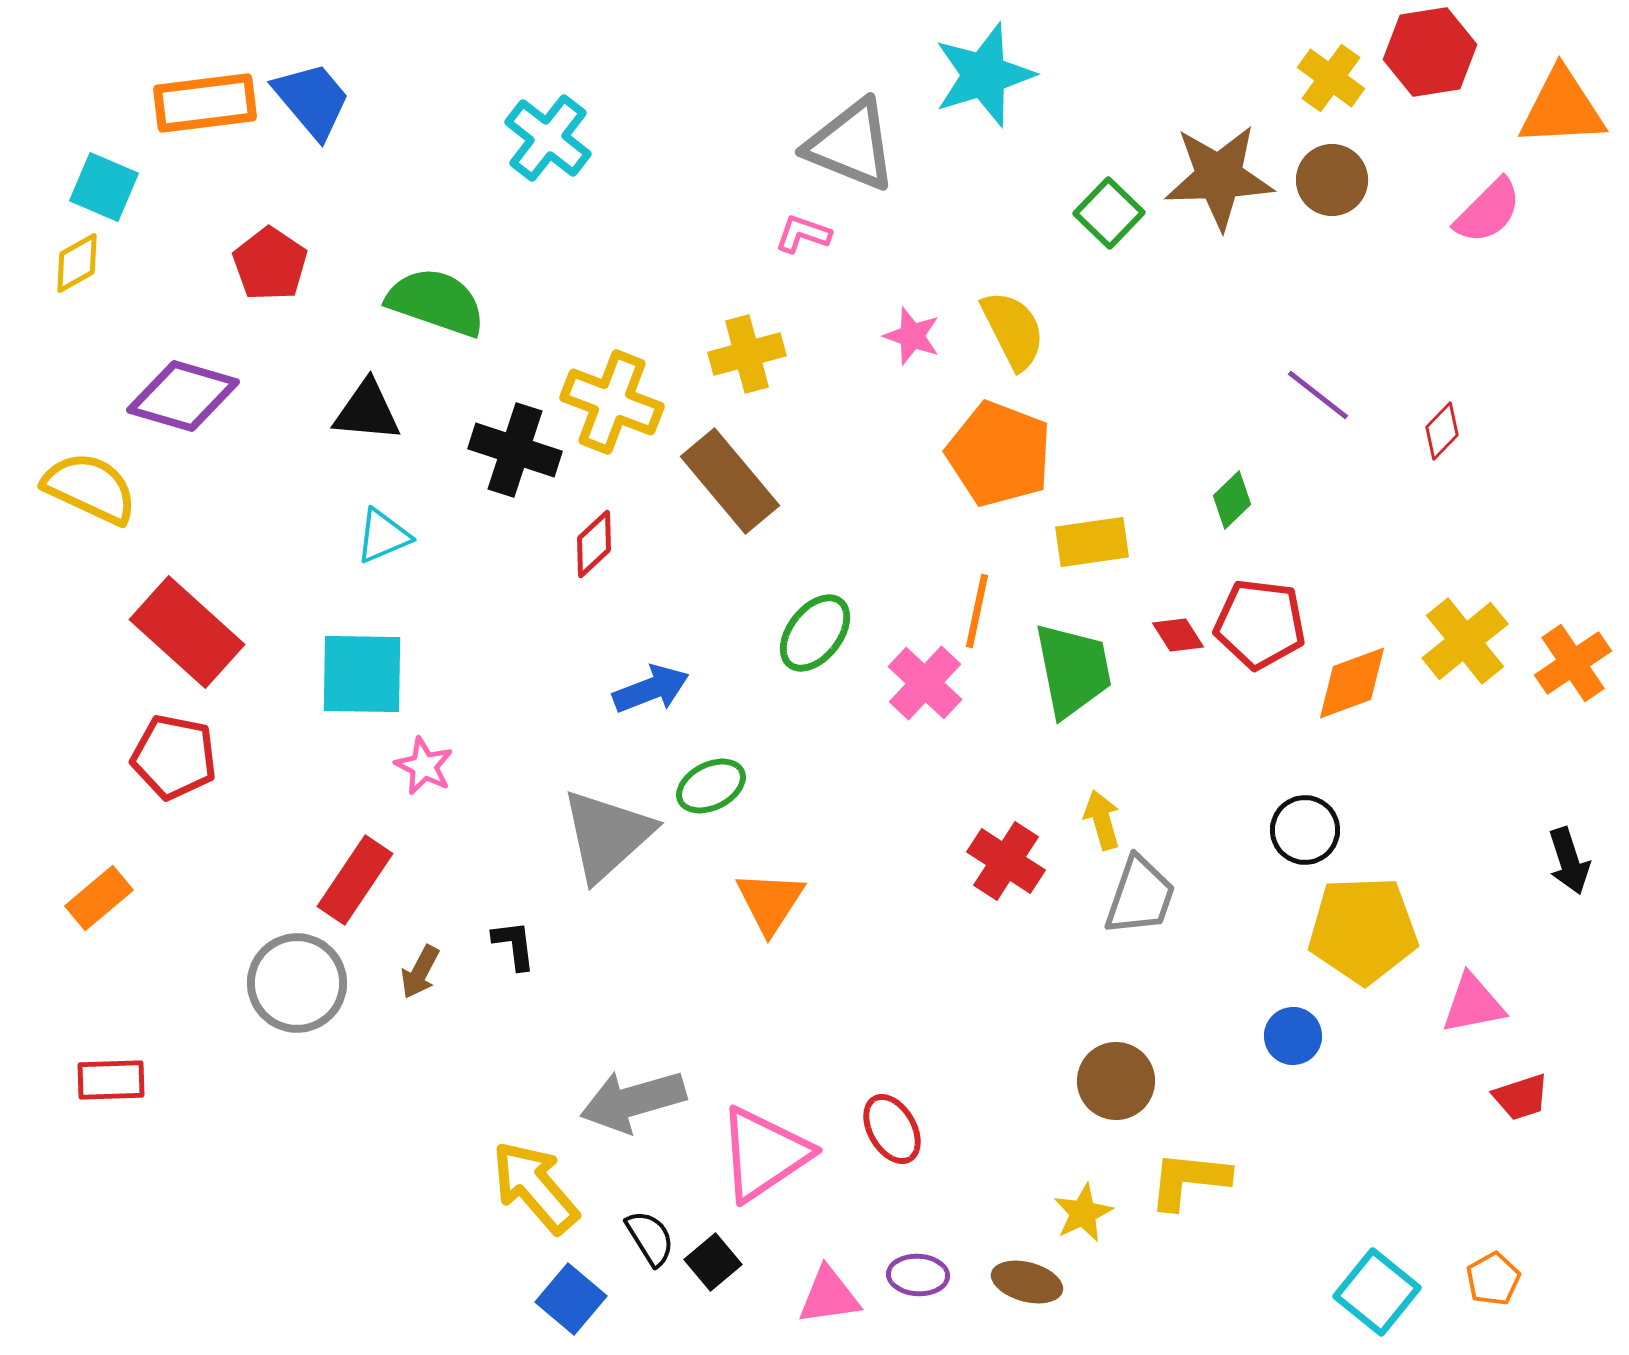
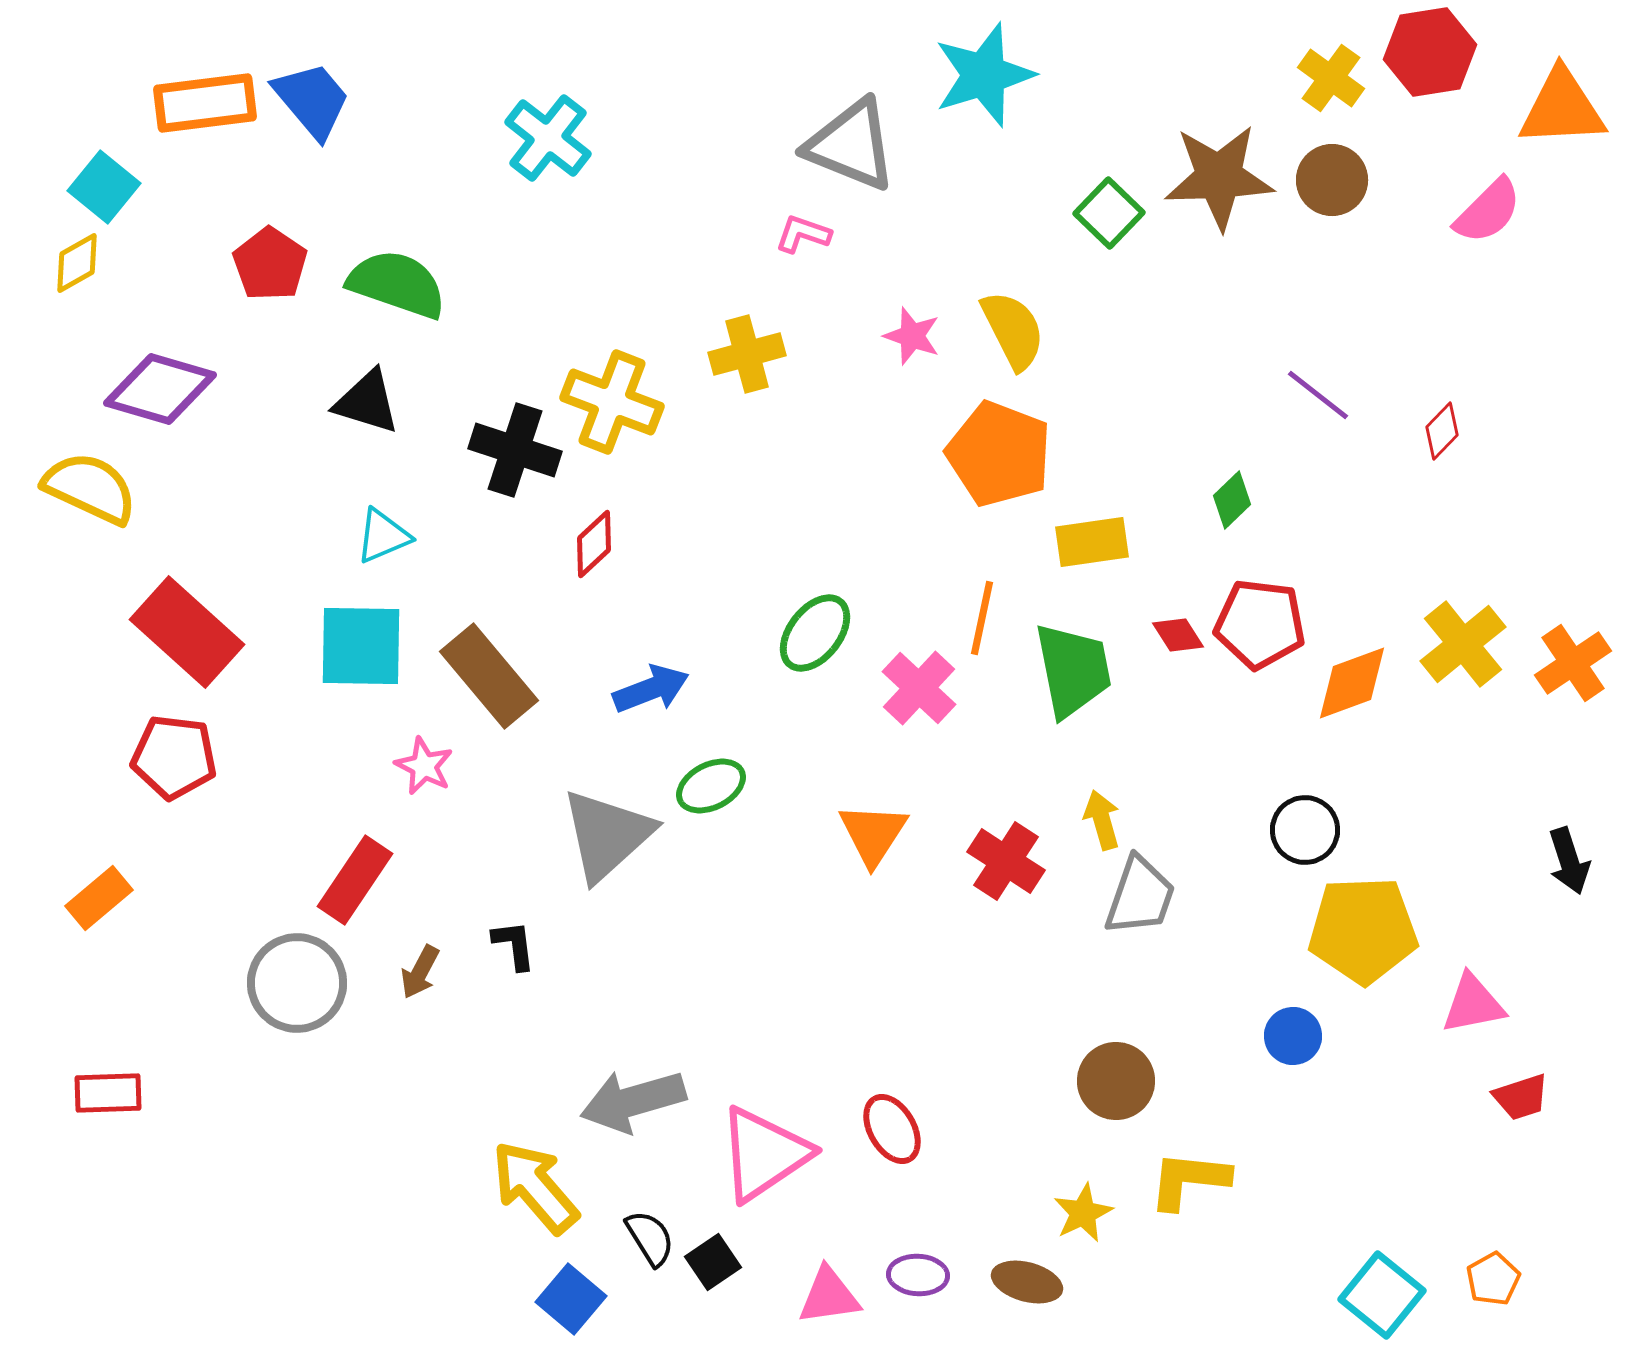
cyan square at (104, 187): rotated 16 degrees clockwise
green semicircle at (436, 302): moved 39 px left, 18 px up
purple diamond at (183, 396): moved 23 px left, 7 px up
black triangle at (367, 411): moved 9 px up; rotated 12 degrees clockwise
brown rectangle at (730, 481): moved 241 px left, 195 px down
orange line at (977, 611): moved 5 px right, 7 px down
yellow cross at (1465, 641): moved 2 px left, 3 px down
cyan square at (362, 674): moved 1 px left, 28 px up
pink cross at (925, 683): moved 6 px left, 5 px down
red pentagon at (174, 757): rotated 4 degrees counterclockwise
orange triangle at (770, 902): moved 103 px right, 68 px up
red rectangle at (111, 1080): moved 3 px left, 13 px down
black square at (713, 1262): rotated 6 degrees clockwise
cyan square at (1377, 1292): moved 5 px right, 3 px down
